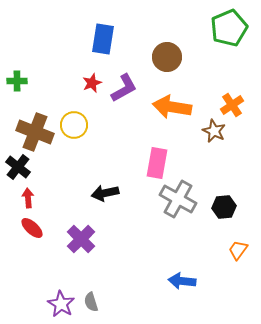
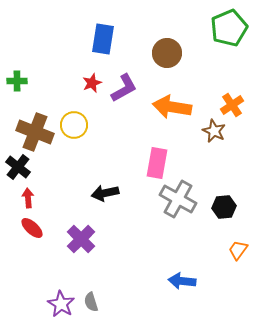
brown circle: moved 4 px up
